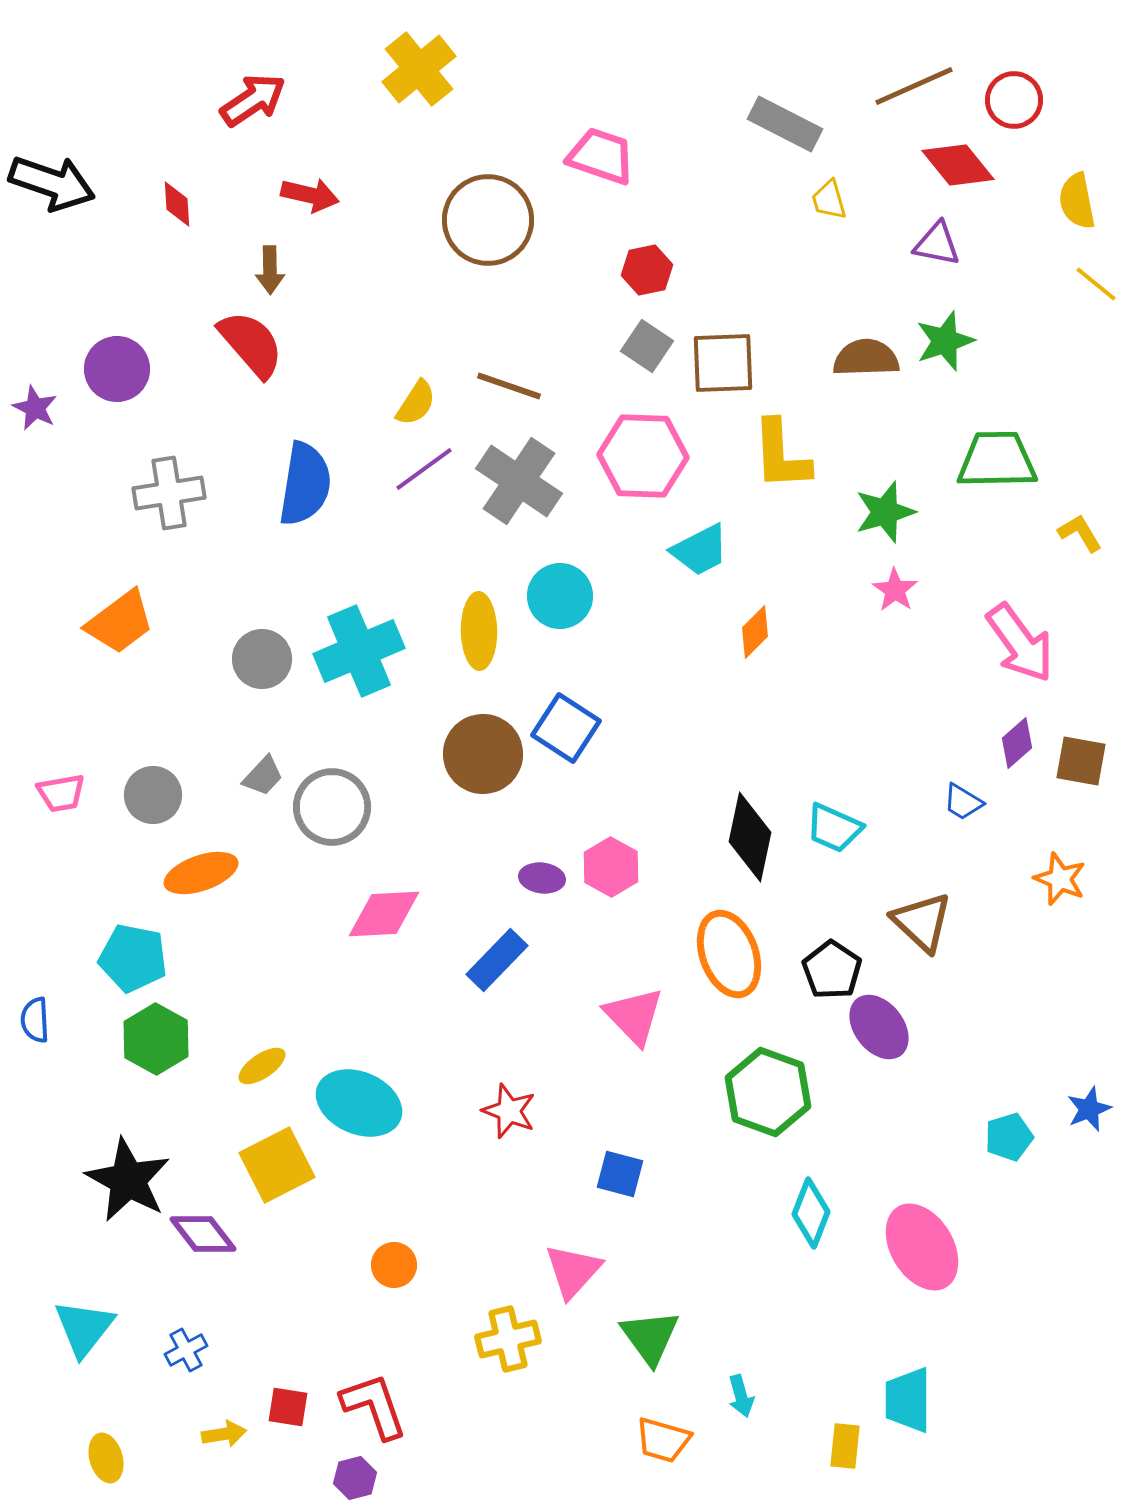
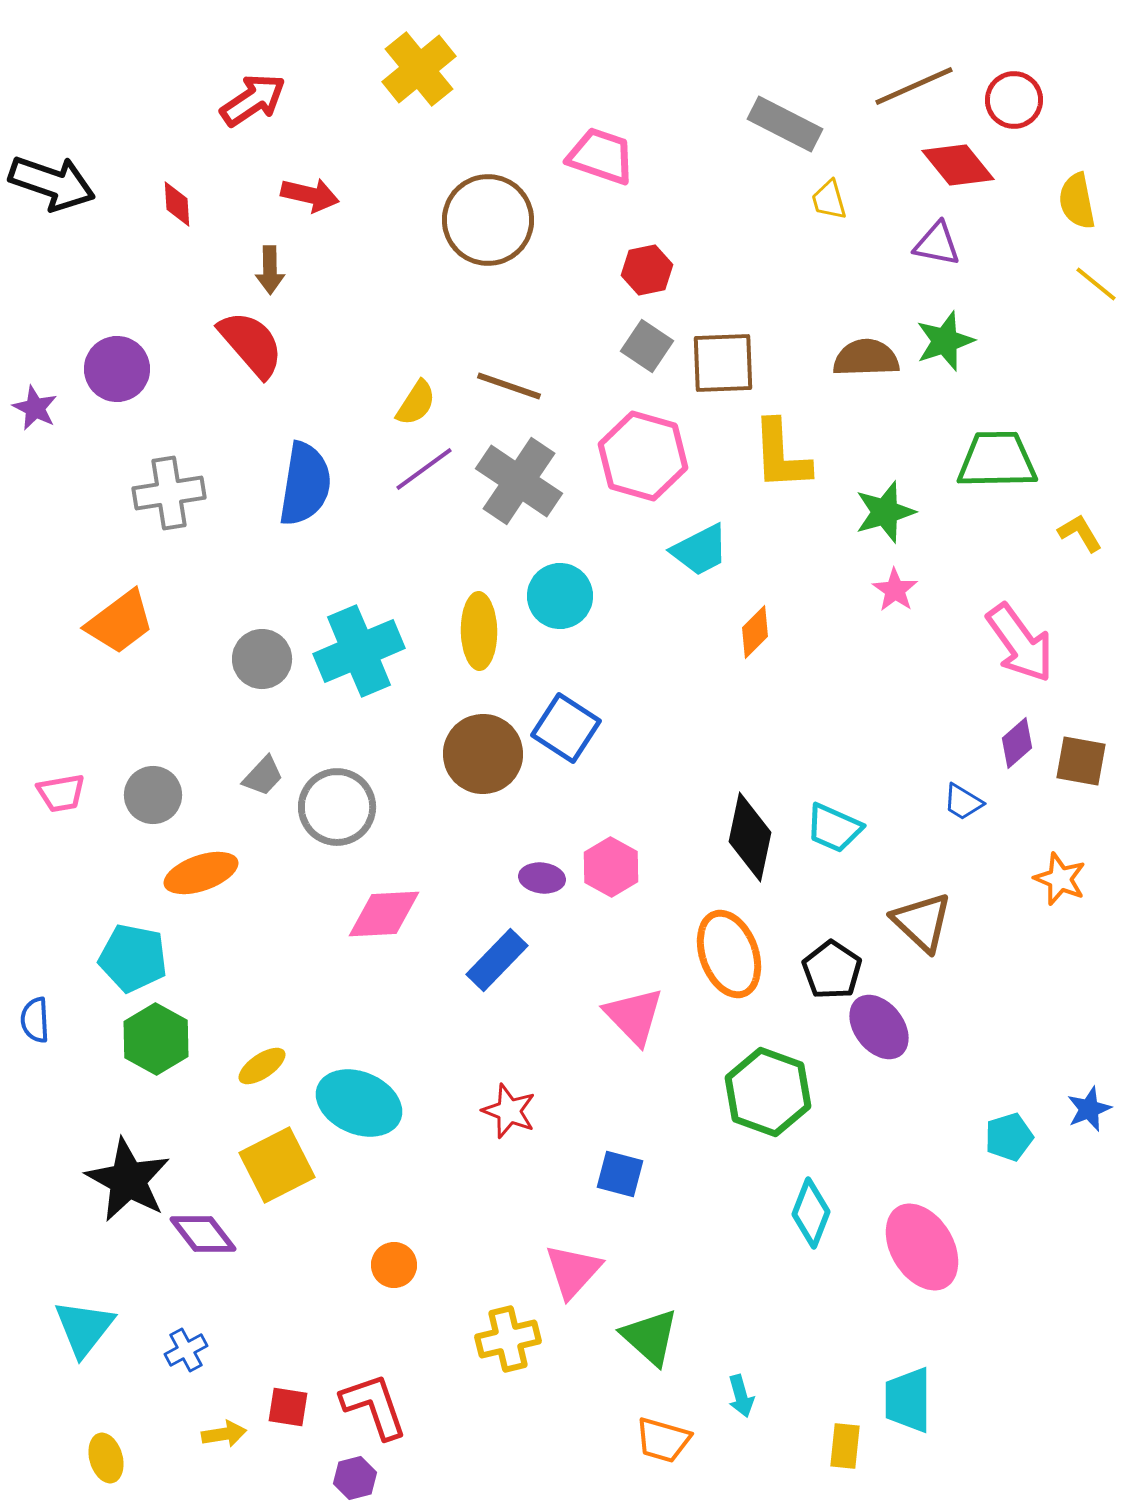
pink hexagon at (643, 456): rotated 14 degrees clockwise
gray circle at (332, 807): moved 5 px right
green triangle at (650, 1337): rotated 12 degrees counterclockwise
